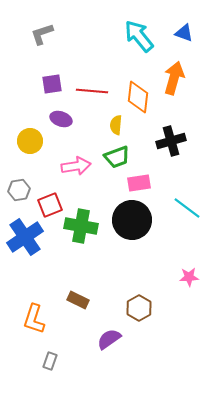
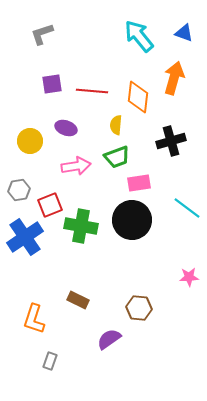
purple ellipse: moved 5 px right, 9 px down
brown hexagon: rotated 25 degrees counterclockwise
